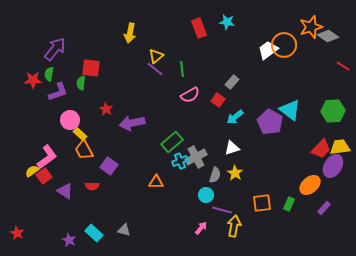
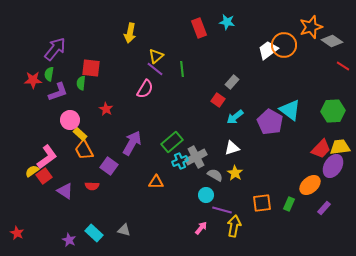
gray diamond at (328, 36): moved 4 px right, 5 px down
pink semicircle at (190, 95): moved 45 px left, 6 px up; rotated 30 degrees counterclockwise
purple arrow at (132, 123): moved 20 px down; rotated 130 degrees clockwise
gray semicircle at (215, 175): rotated 77 degrees counterclockwise
